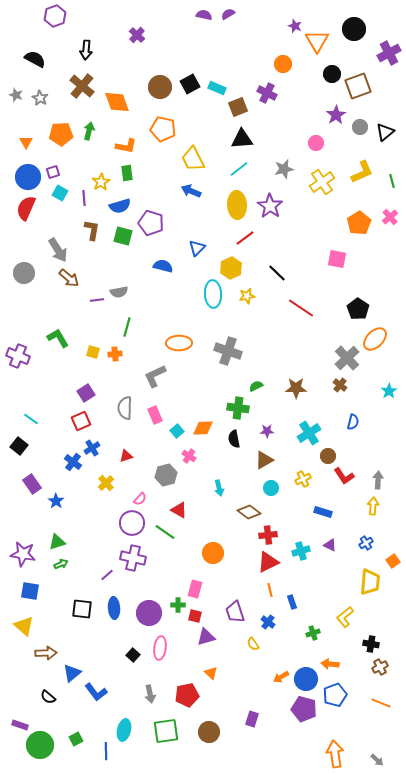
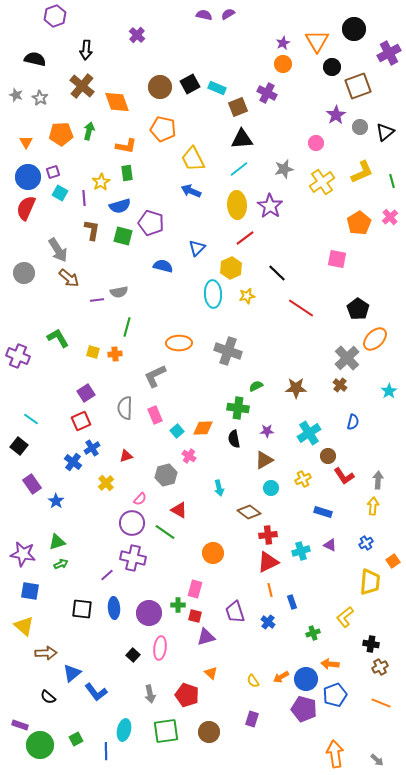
purple star at (295, 26): moved 12 px left, 17 px down; rotated 24 degrees clockwise
black semicircle at (35, 59): rotated 15 degrees counterclockwise
black circle at (332, 74): moved 7 px up
yellow semicircle at (253, 644): moved 37 px down
red pentagon at (187, 695): rotated 30 degrees clockwise
